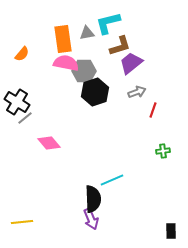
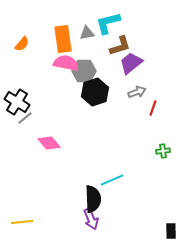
orange semicircle: moved 10 px up
red line: moved 2 px up
